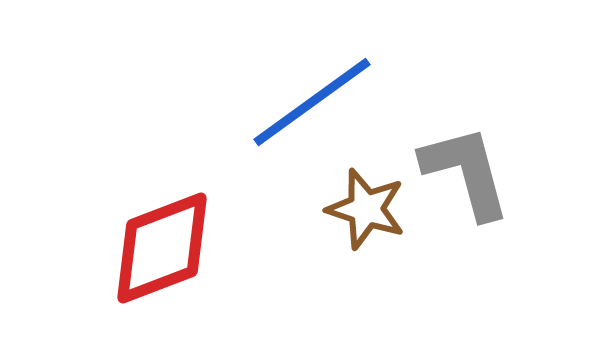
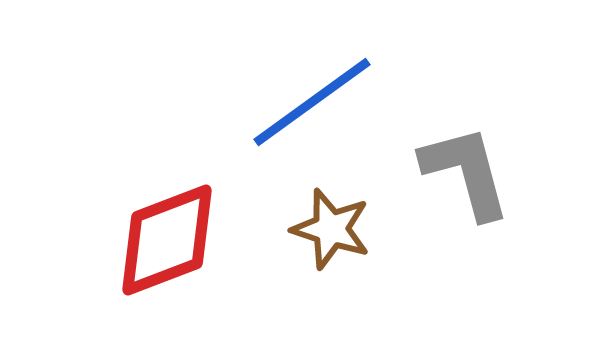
brown star: moved 35 px left, 20 px down
red diamond: moved 5 px right, 8 px up
